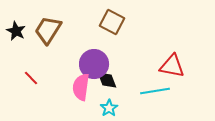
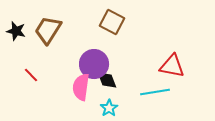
black star: rotated 12 degrees counterclockwise
red line: moved 3 px up
cyan line: moved 1 px down
